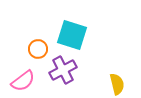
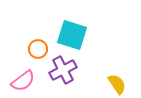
yellow semicircle: rotated 20 degrees counterclockwise
